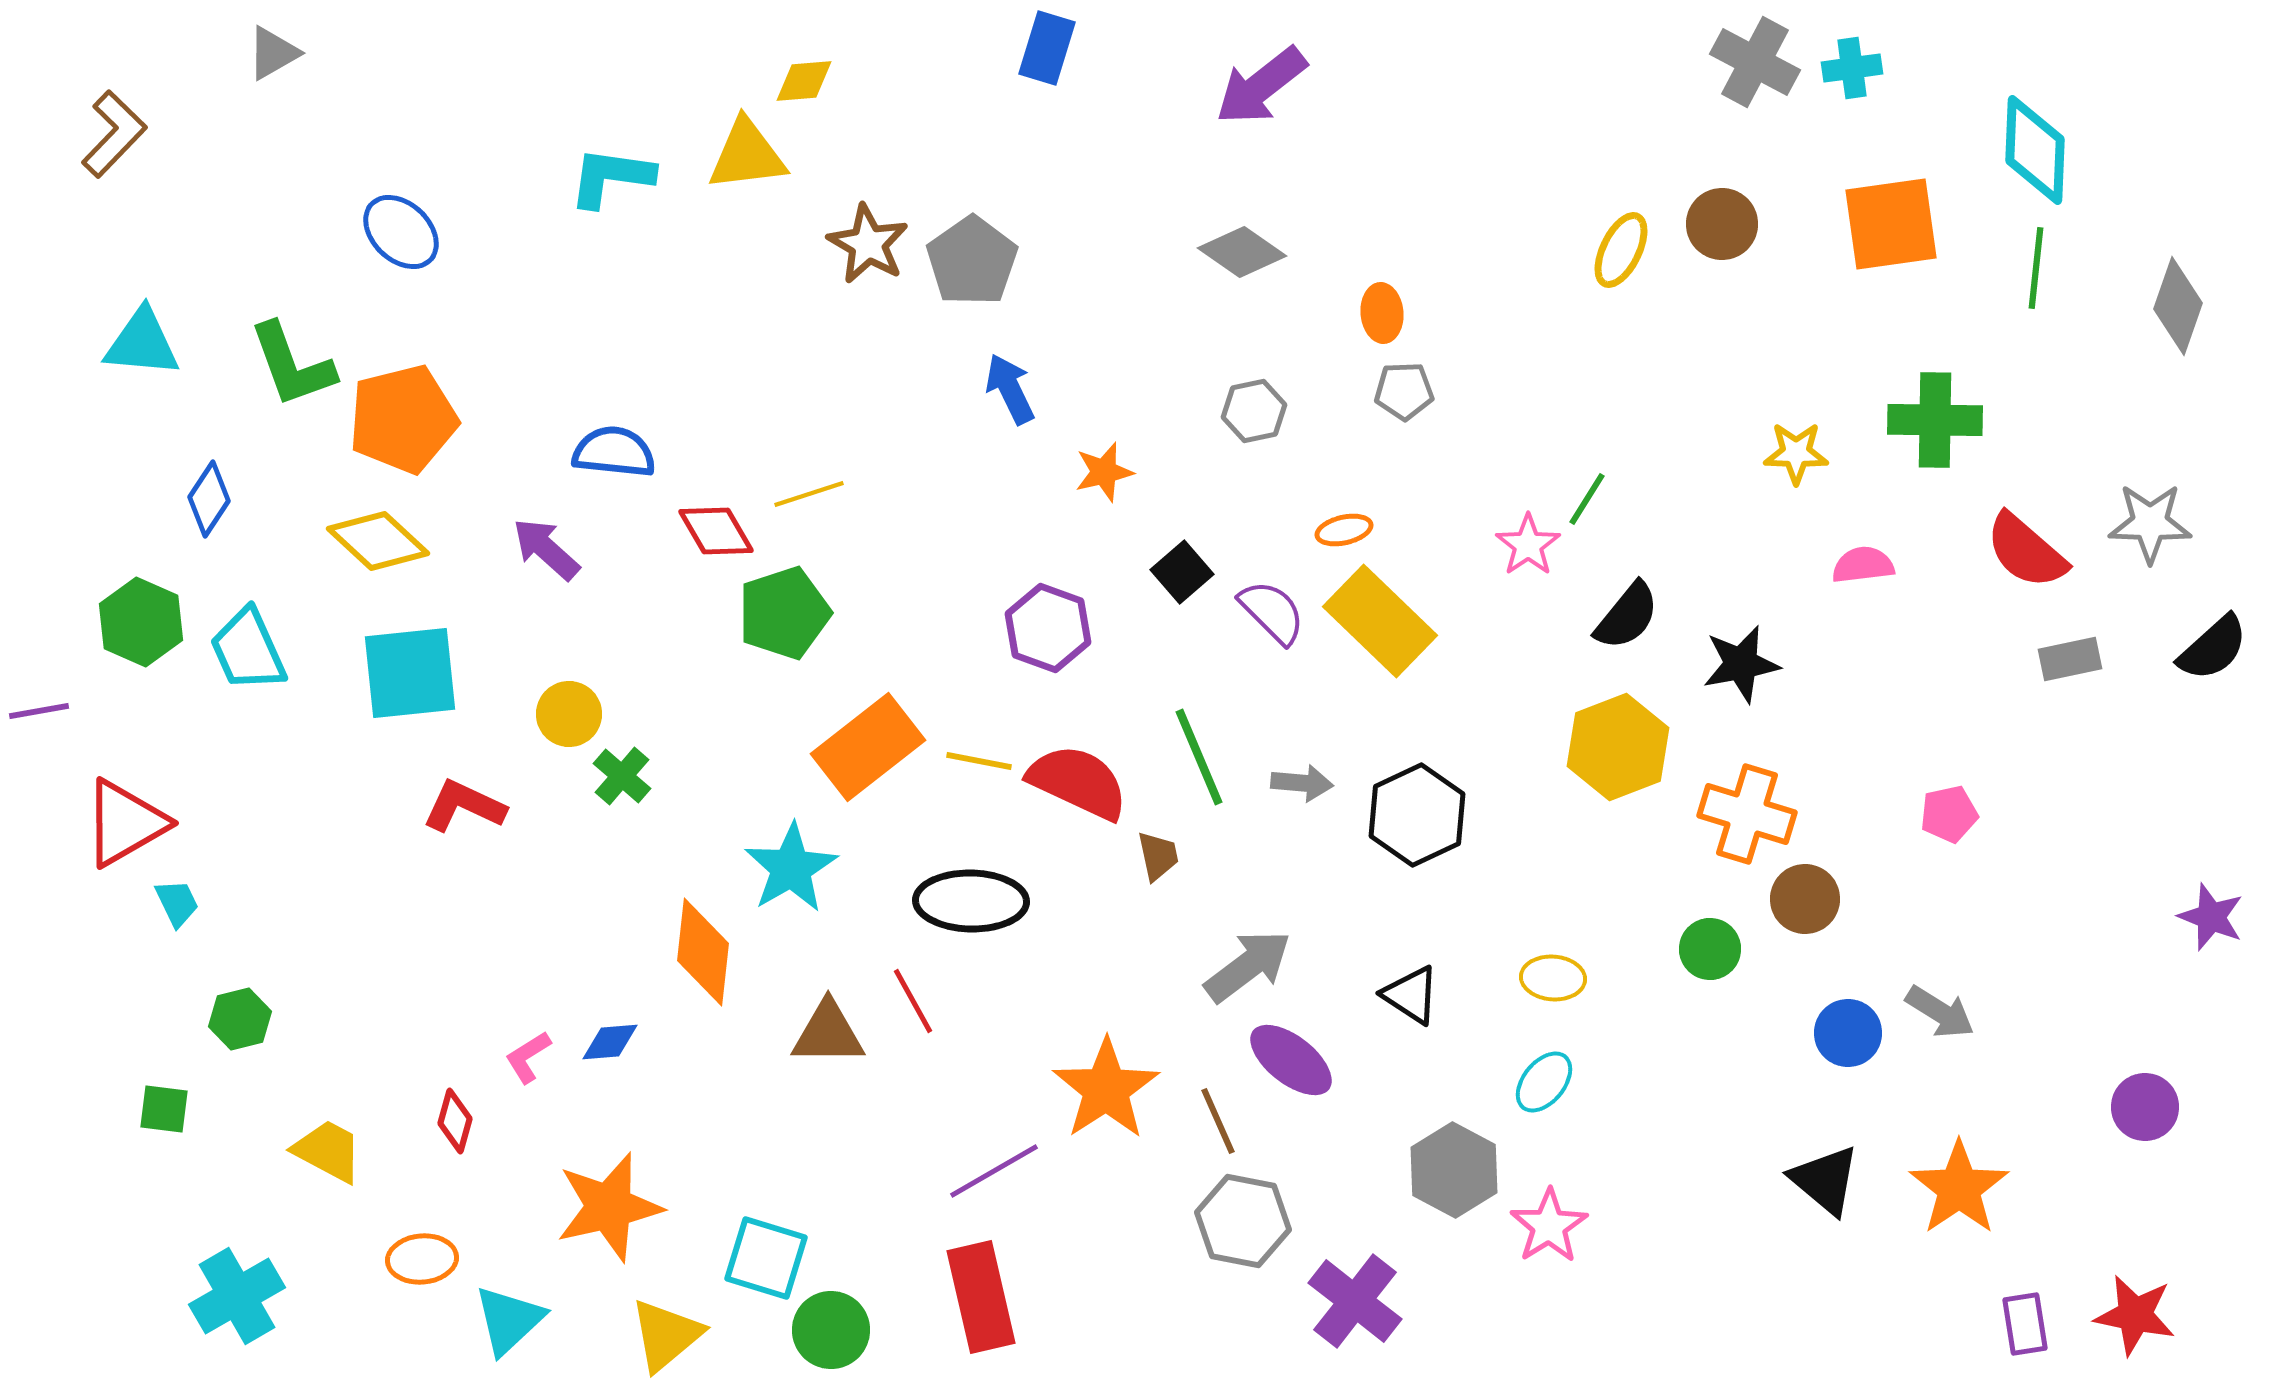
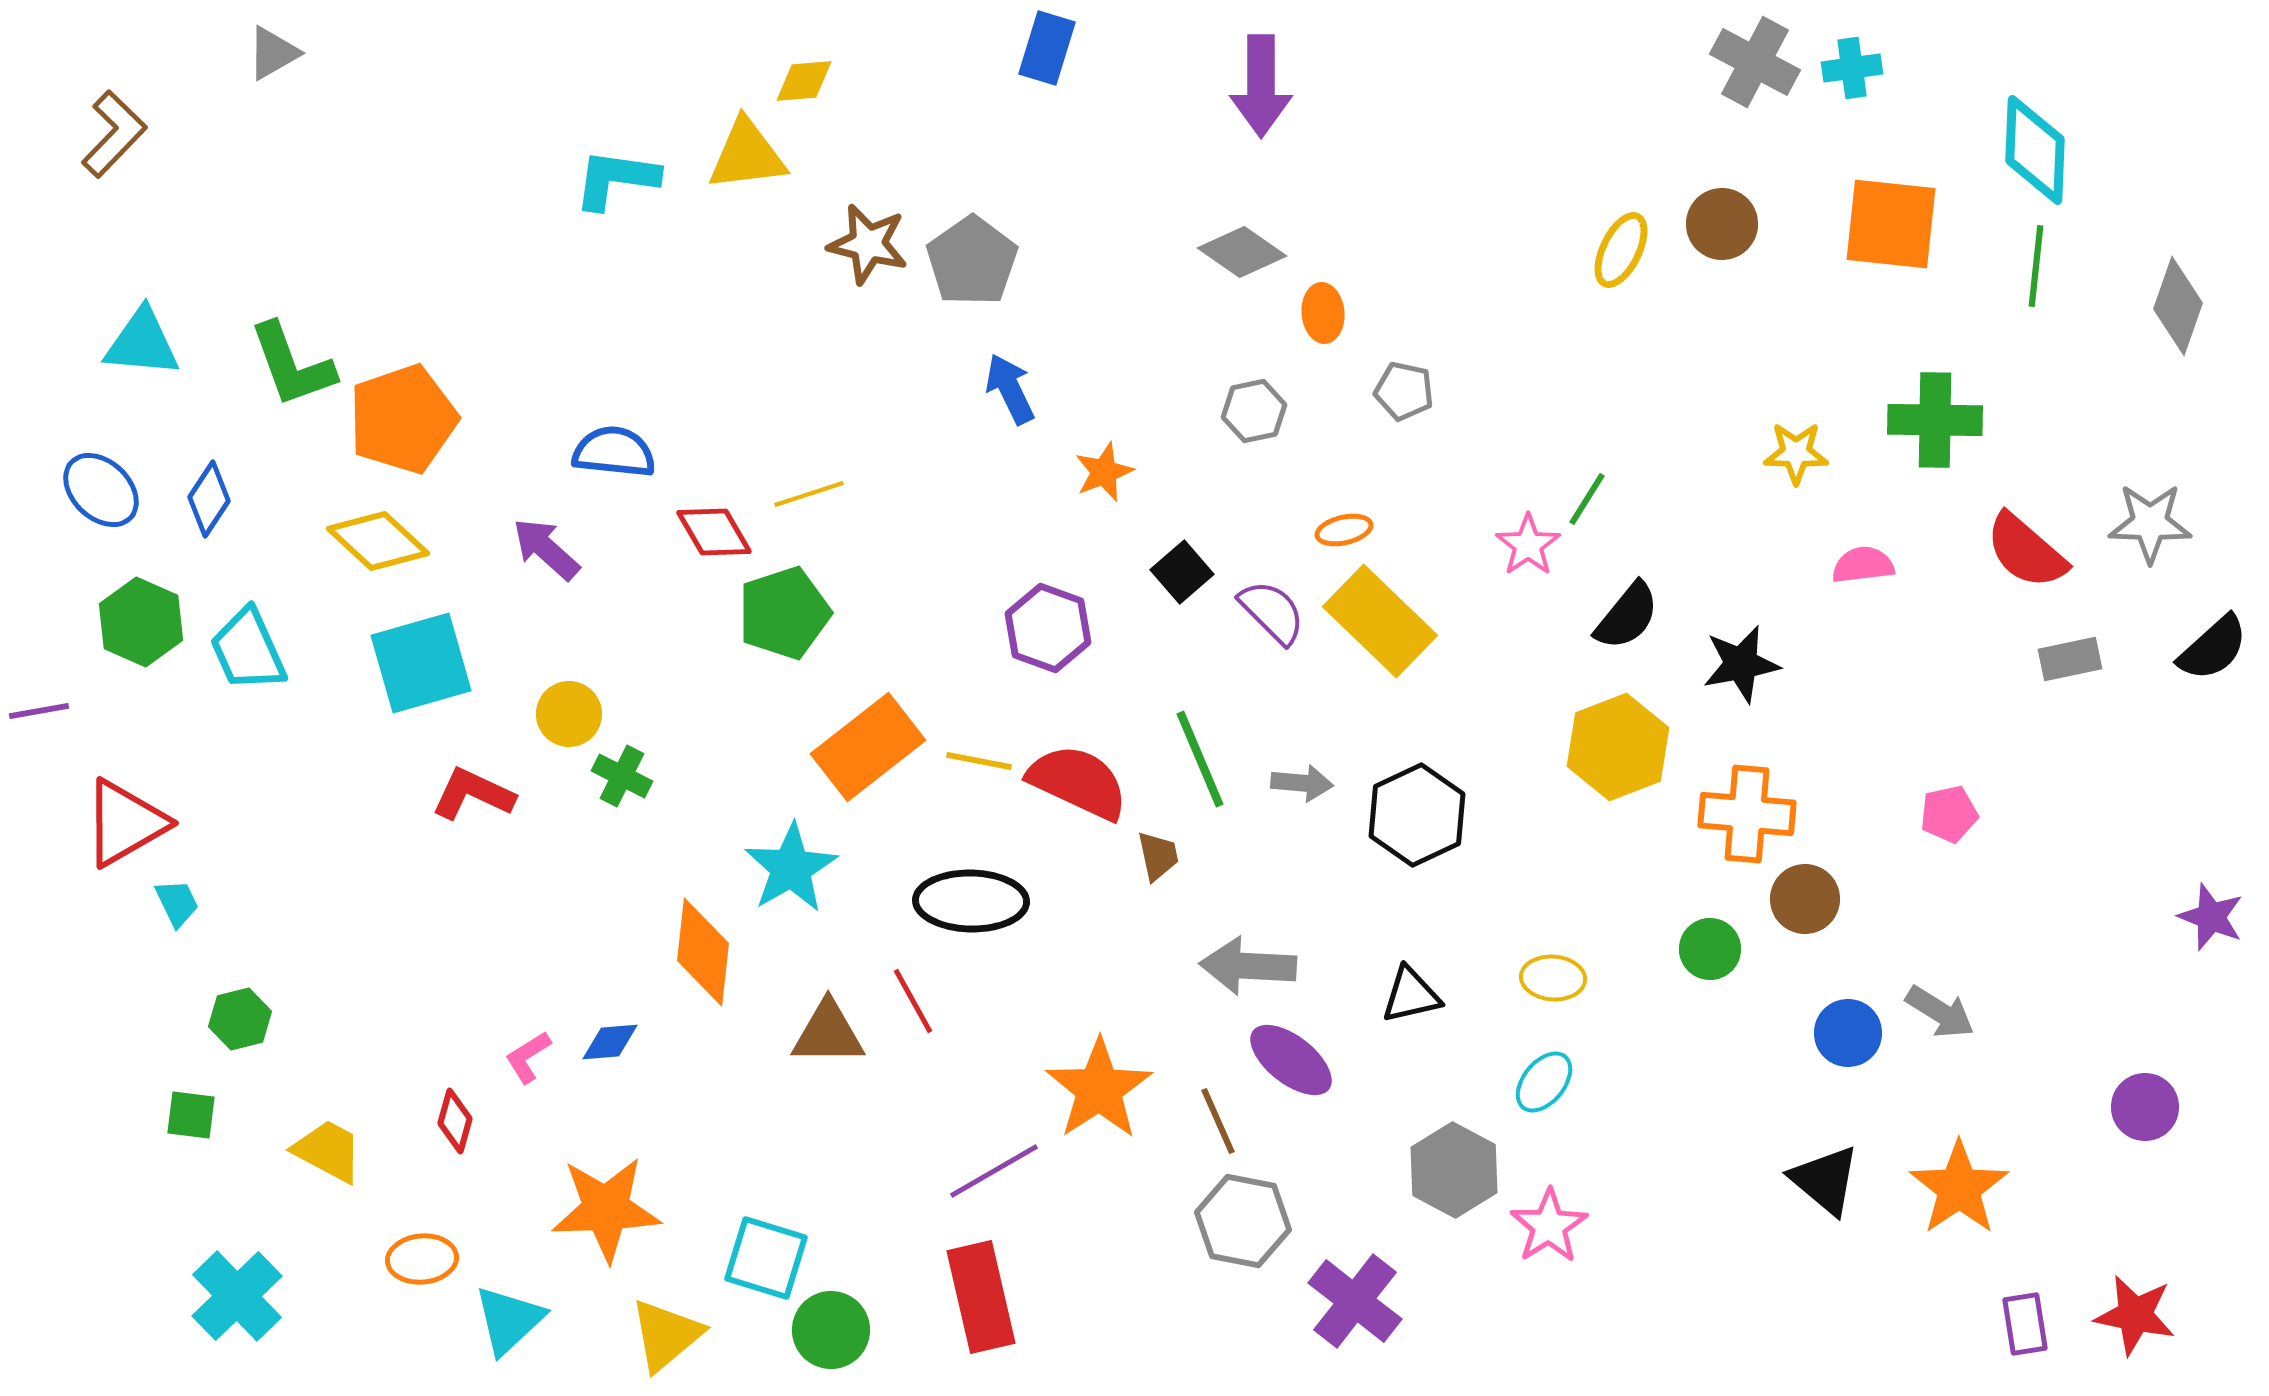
purple arrow at (1261, 86): rotated 52 degrees counterclockwise
cyan L-shape at (611, 177): moved 5 px right, 2 px down
orange square at (1891, 224): rotated 14 degrees clockwise
blue ellipse at (401, 232): moved 300 px left, 258 px down
brown star at (868, 244): rotated 16 degrees counterclockwise
green line at (2036, 268): moved 2 px up
orange ellipse at (1382, 313): moved 59 px left
gray pentagon at (1404, 391): rotated 14 degrees clockwise
orange pentagon at (403, 419): rotated 5 degrees counterclockwise
orange star at (1104, 472): rotated 8 degrees counterclockwise
red diamond at (716, 531): moved 2 px left, 1 px down
cyan square at (410, 673): moved 11 px right, 10 px up; rotated 10 degrees counterclockwise
green line at (1199, 757): moved 1 px right, 2 px down
green cross at (622, 776): rotated 14 degrees counterclockwise
red L-shape at (464, 806): moved 9 px right, 12 px up
orange cross at (1747, 814): rotated 12 degrees counterclockwise
gray arrow at (1248, 966): rotated 140 degrees counterclockwise
black triangle at (1411, 995): rotated 46 degrees counterclockwise
orange star at (1106, 1089): moved 7 px left
green square at (164, 1109): moved 27 px right, 6 px down
orange star at (609, 1207): moved 3 px left, 2 px down; rotated 11 degrees clockwise
cyan cross at (237, 1296): rotated 14 degrees counterclockwise
